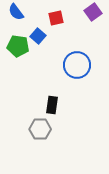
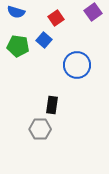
blue semicircle: rotated 36 degrees counterclockwise
red square: rotated 21 degrees counterclockwise
blue square: moved 6 px right, 4 px down
